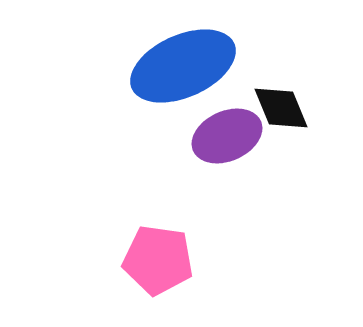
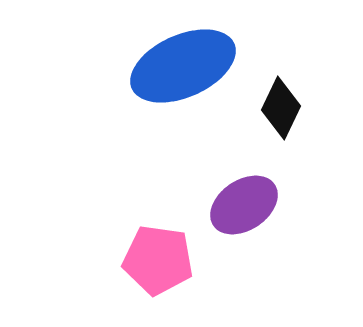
black diamond: rotated 48 degrees clockwise
purple ellipse: moved 17 px right, 69 px down; rotated 10 degrees counterclockwise
